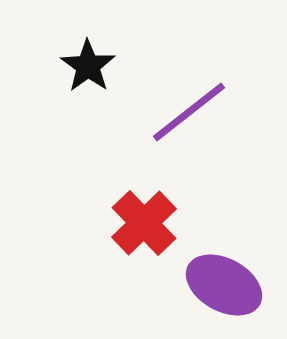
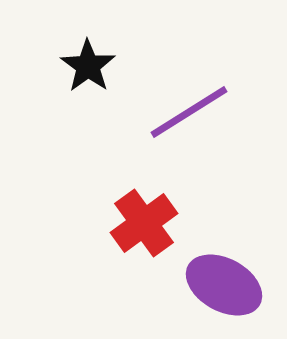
purple line: rotated 6 degrees clockwise
red cross: rotated 8 degrees clockwise
